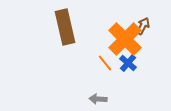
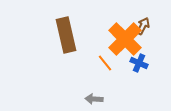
brown rectangle: moved 1 px right, 8 px down
blue cross: moved 11 px right; rotated 18 degrees counterclockwise
gray arrow: moved 4 px left
